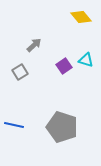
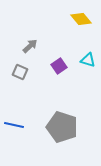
yellow diamond: moved 2 px down
gray arrow: moved 4 px left, 1 px down
cyan triangle: moved 2 px right
purple square: moved 5 px left
gray square: rotated 35 degrees counterclockwise
